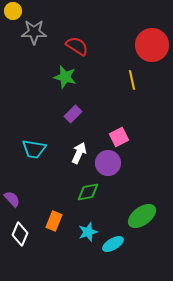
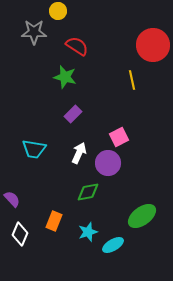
yellow circle: moved 45 px right
red circle: moved 1 px right
cyan ellipse: moved 1 px down
